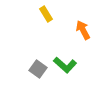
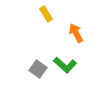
orange arrow: moved 7 px left, 3 px down
